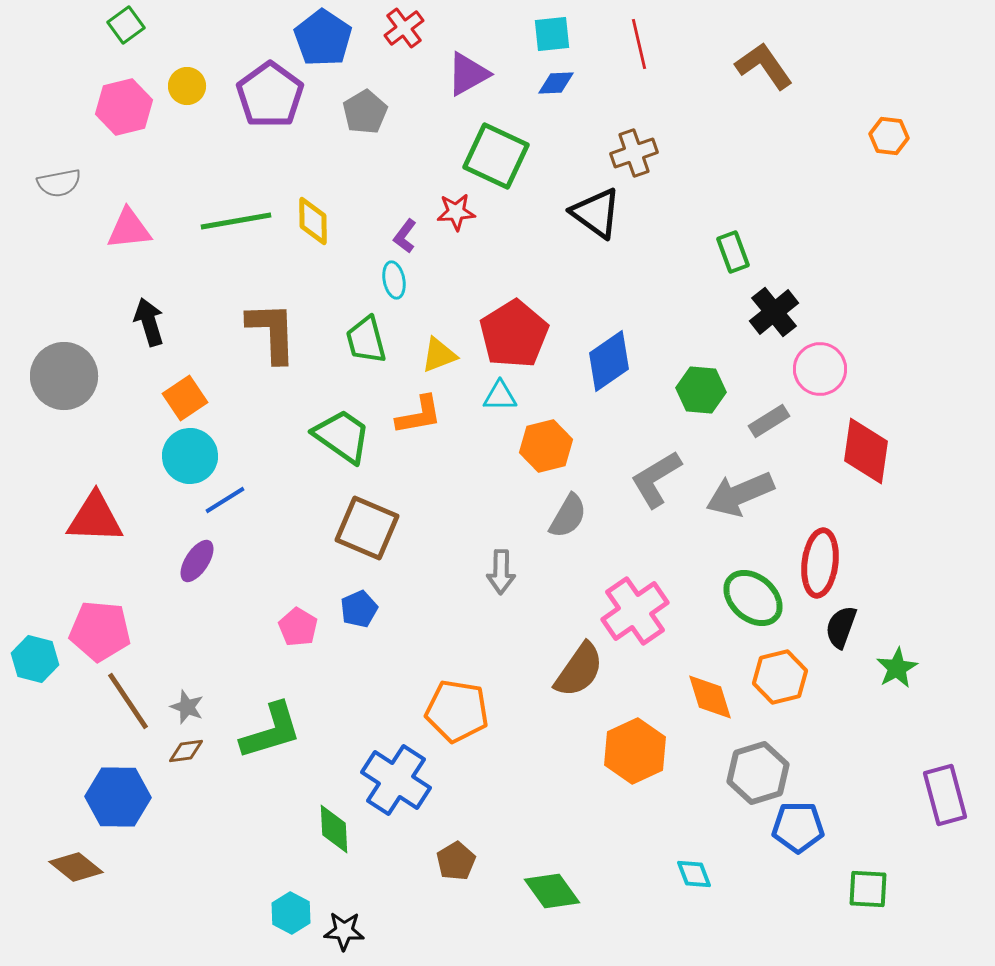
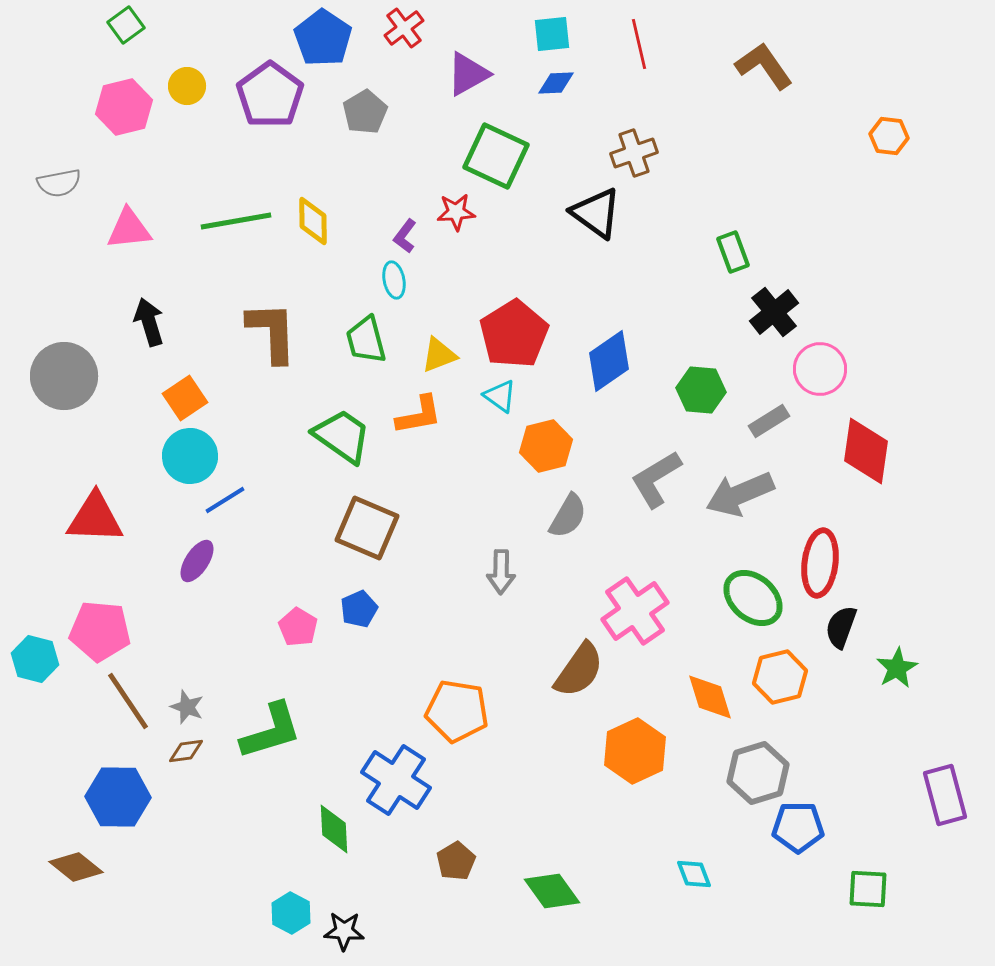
cyan triangle at (500, 396): rotated 36 degrees clockwise
